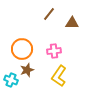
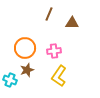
brown line: rotated 16 degrees counterclockwise
orange circle: moved 3 px right, 1 px up
cyan cross: moved 1 px left
